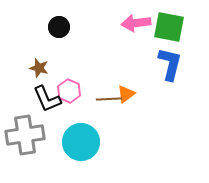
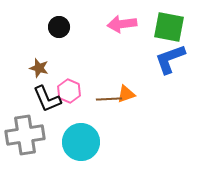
pink arrow: moved 14 px left, 1 px down
blue L-shape: moved 5 px up; rotated 124 degrees counterclockwise
orange triangle: rotated 18 degrees clockwise
